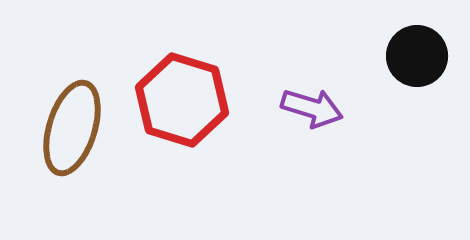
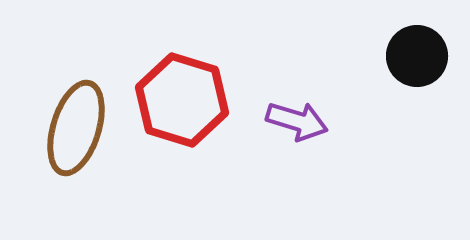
purple arrow: moved 15 px left, 13 px down
brown ellipse: moved 4 px right
